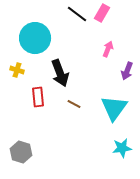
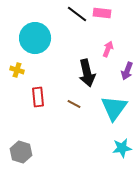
pink rectangle: rotated 66 degrees clockwise
black arrow: moved 27 px right; rotated 8 degrees clockwise
